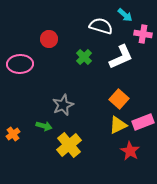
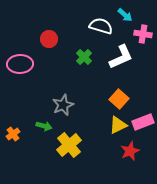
red star: rotated 18 degrees clockwise
